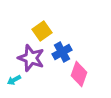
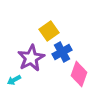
yellow square: moved 7 px right
purple star: rotated 24 degrees clockwise
